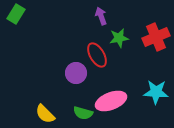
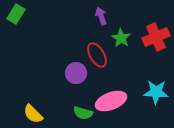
green star: moved 2 px right; rotated 30 degrees counterclockwise
yellow semicircle: moved 12 px left
